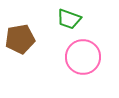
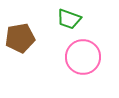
brown pentagon: moved 1 px up
